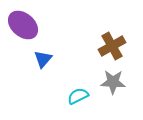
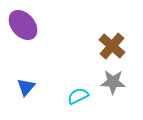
purple ellipse: rotated 8 degrees clockwise
brown cross: rotated 20 degrees counterclockwise
blue triangle: moved 17 px left, 28 px down
